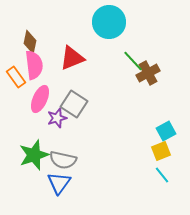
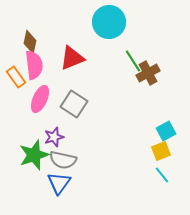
green line: rotated 10 degrees clockwise
purple star: moved 3 px left, 19 px down
